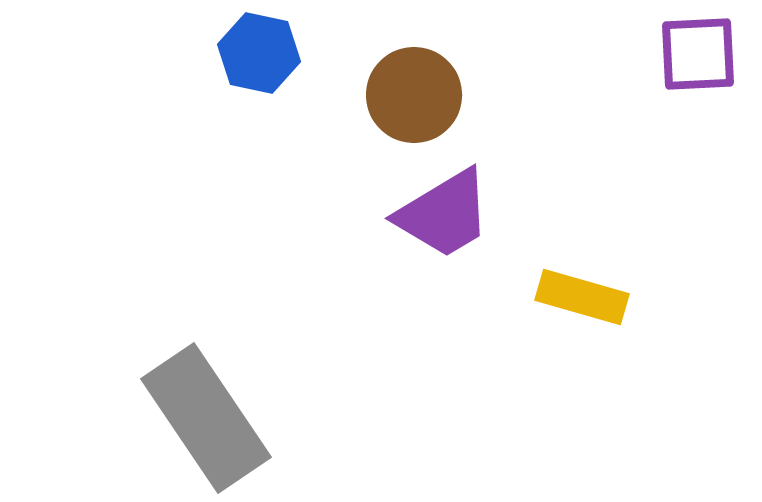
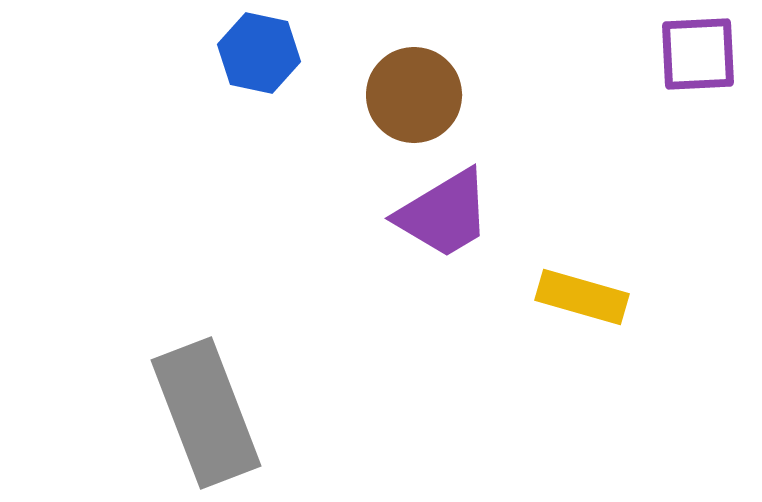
gray rectangle: moved 5 px up; rotated 13 degrees clockwise
